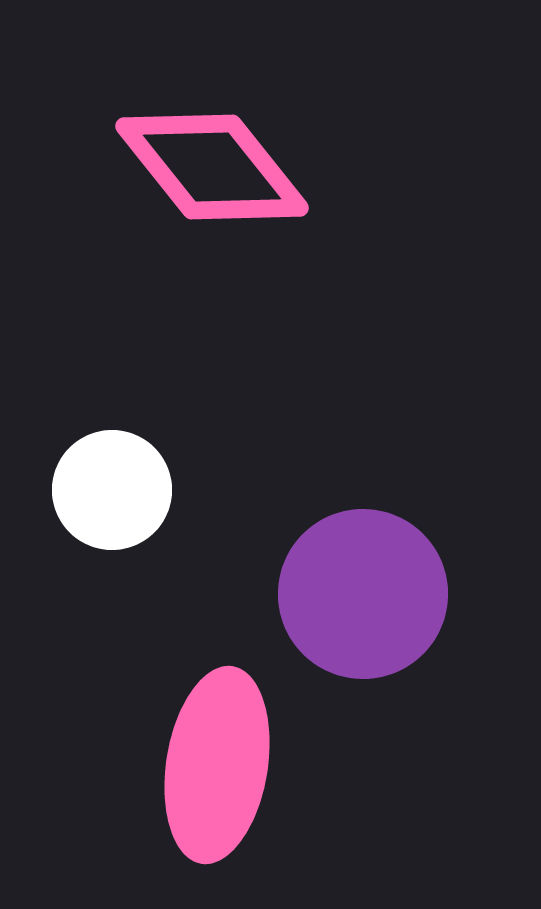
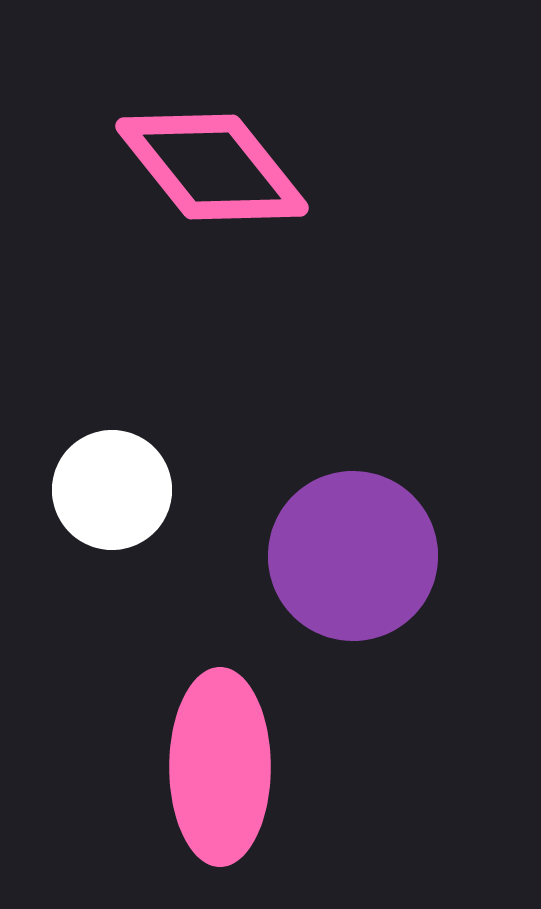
purple circle: moved 10 px left, 38 px up
pink ellipse: moved 3 px right, 2 px down; rotated 9 degrees counterclockwise
